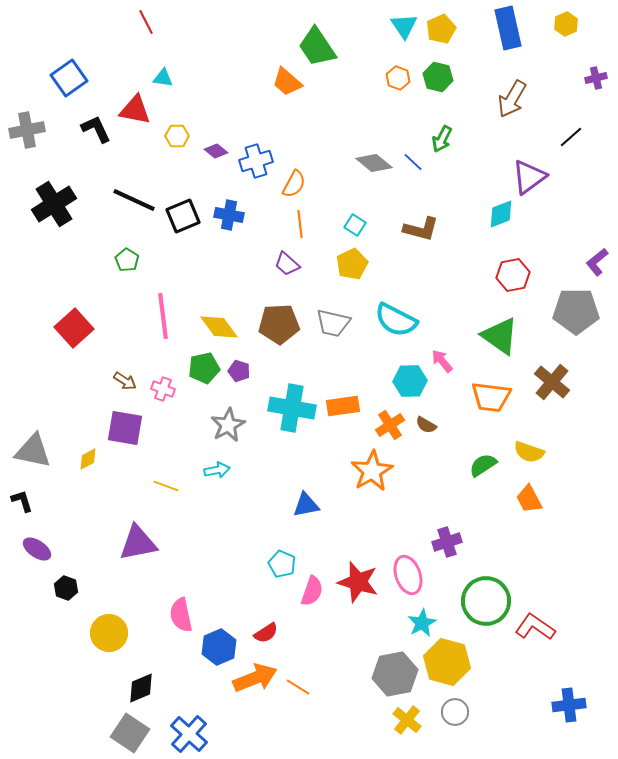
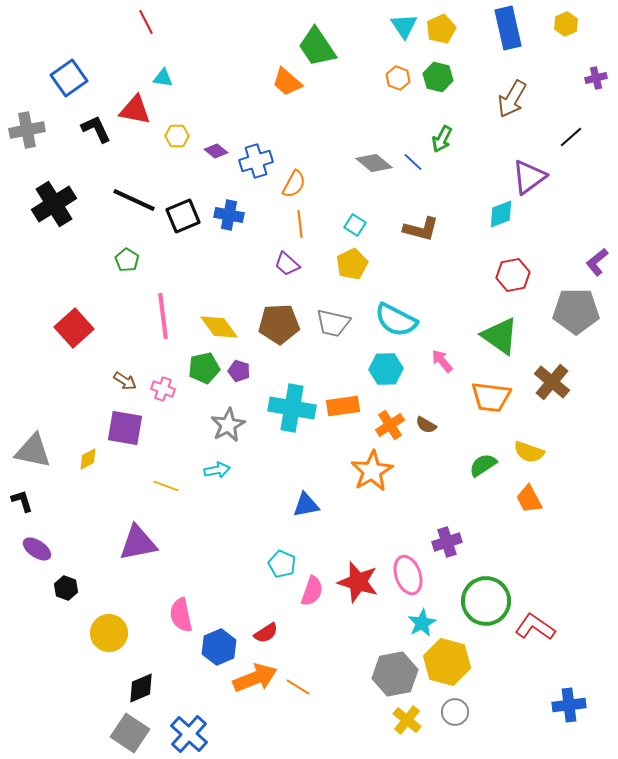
cyan hexagon at (410, 381): moved 24 px left, 12 px up
